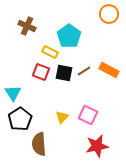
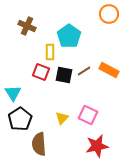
yellow rectangle: rotated 63 degrees clockwise
black square: moved 2 px down
yellow triangle: moved 1 px down
